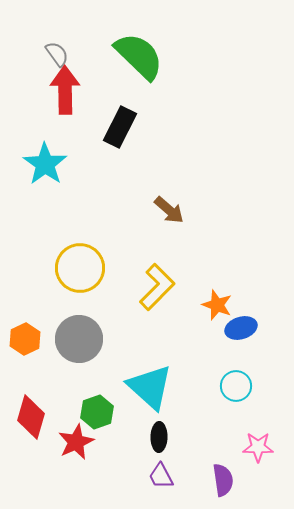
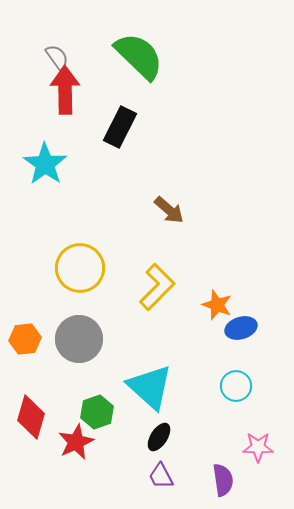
gray semicircle: moved 3 px down
orange hexagon: rotated 20 degrees clockwise
black ellipse: rotated 32 degrees clockwise
